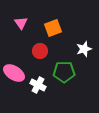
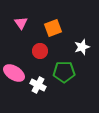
white star: moved 2 px left, 2 px up
